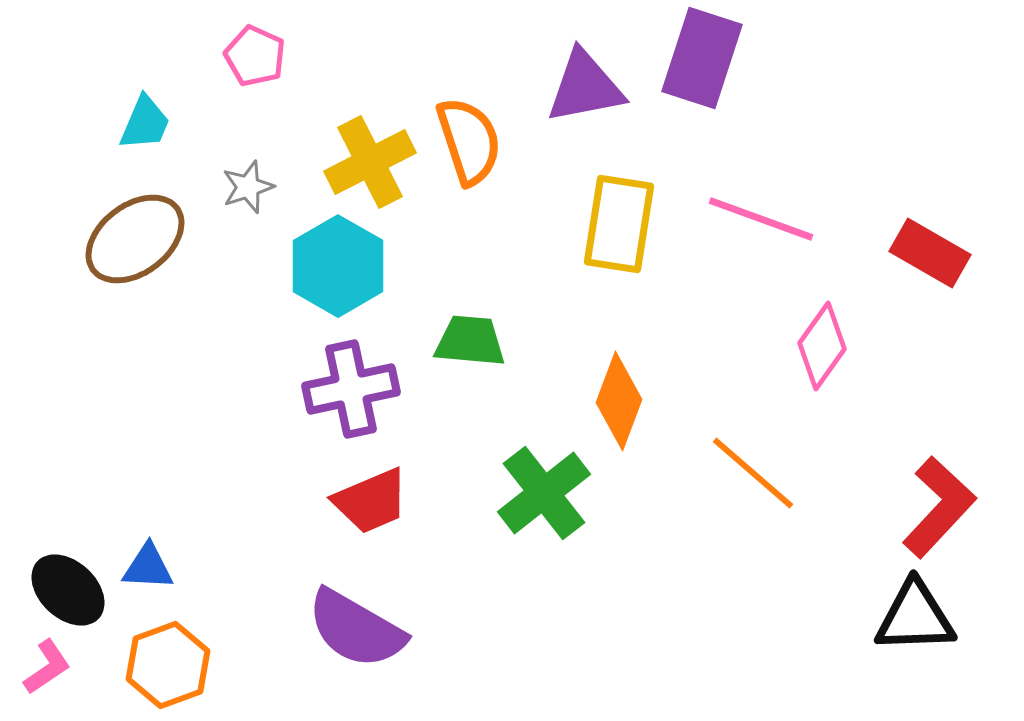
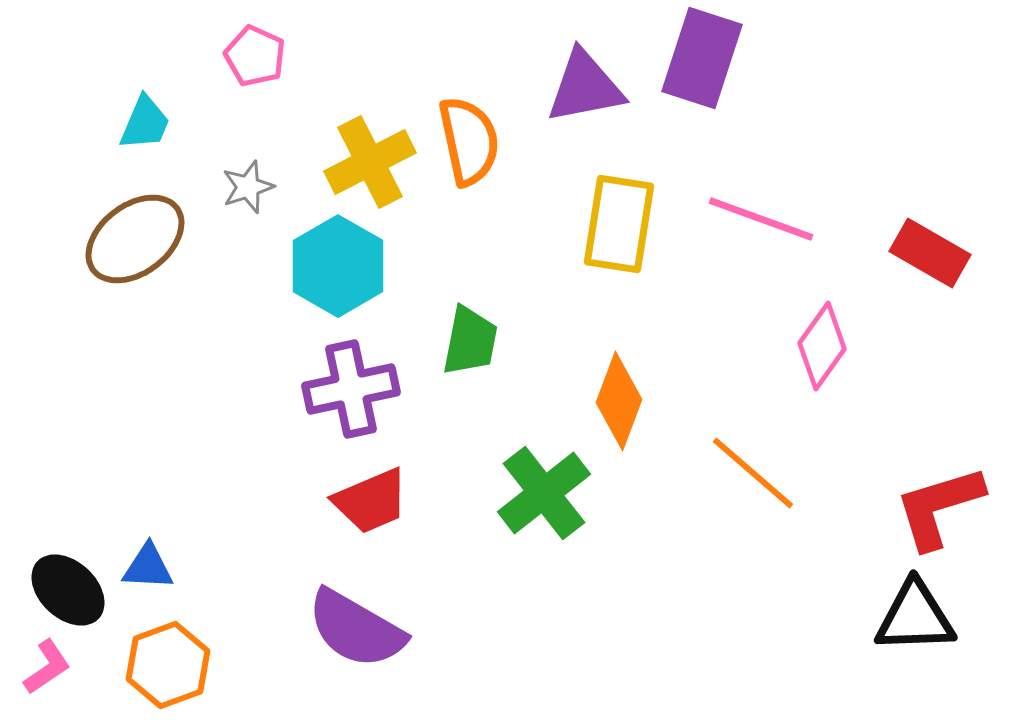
orange semicircle: rotated 6 degrees clockwise
green trapezoid: rotated 96 degrees clockwise
red L-shape: rotated 150 degrees counterclockwise
